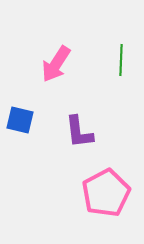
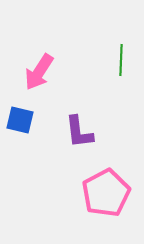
pink arrow: moved 17 px left, 8 px down
